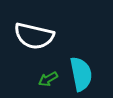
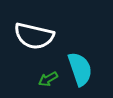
cyan semicircle: moved 1 px left, 5 px up; rotated 8 degrees counterclockwise
